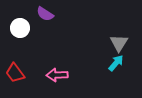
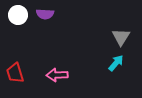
purple semicircle: rotated 30 degrees counterclockwise
white circle: moved 2 px left, 13 px up
gray triangle: moved 2 px right, 6 px up
red trapezoid: rotated 20 degrees clockwise
